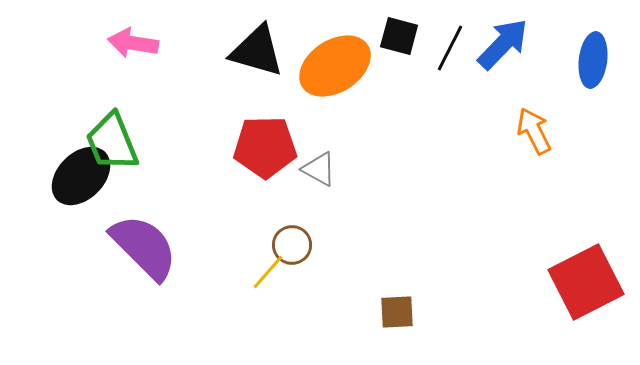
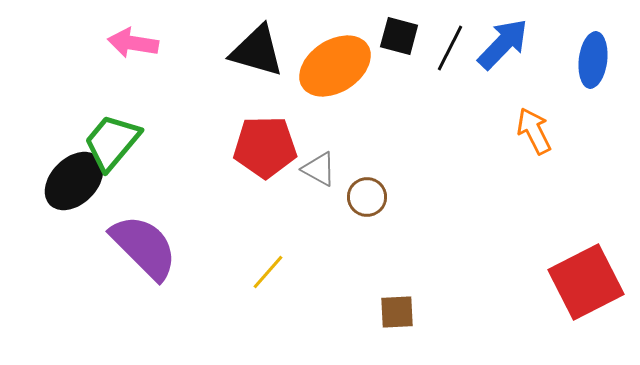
green trapezoid: rotated 62 degrees clockwise
black ellipse: moved 7 px left, 5 px down
brown circle: moved 75 px right, 48 px up
